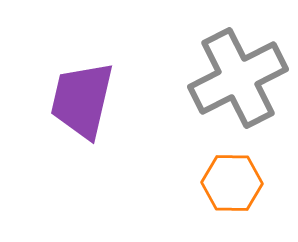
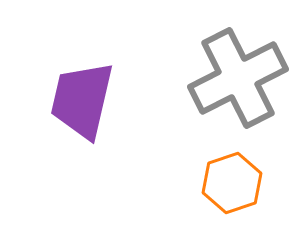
orange hexagon: rotated 20 degrees counterclockwise
